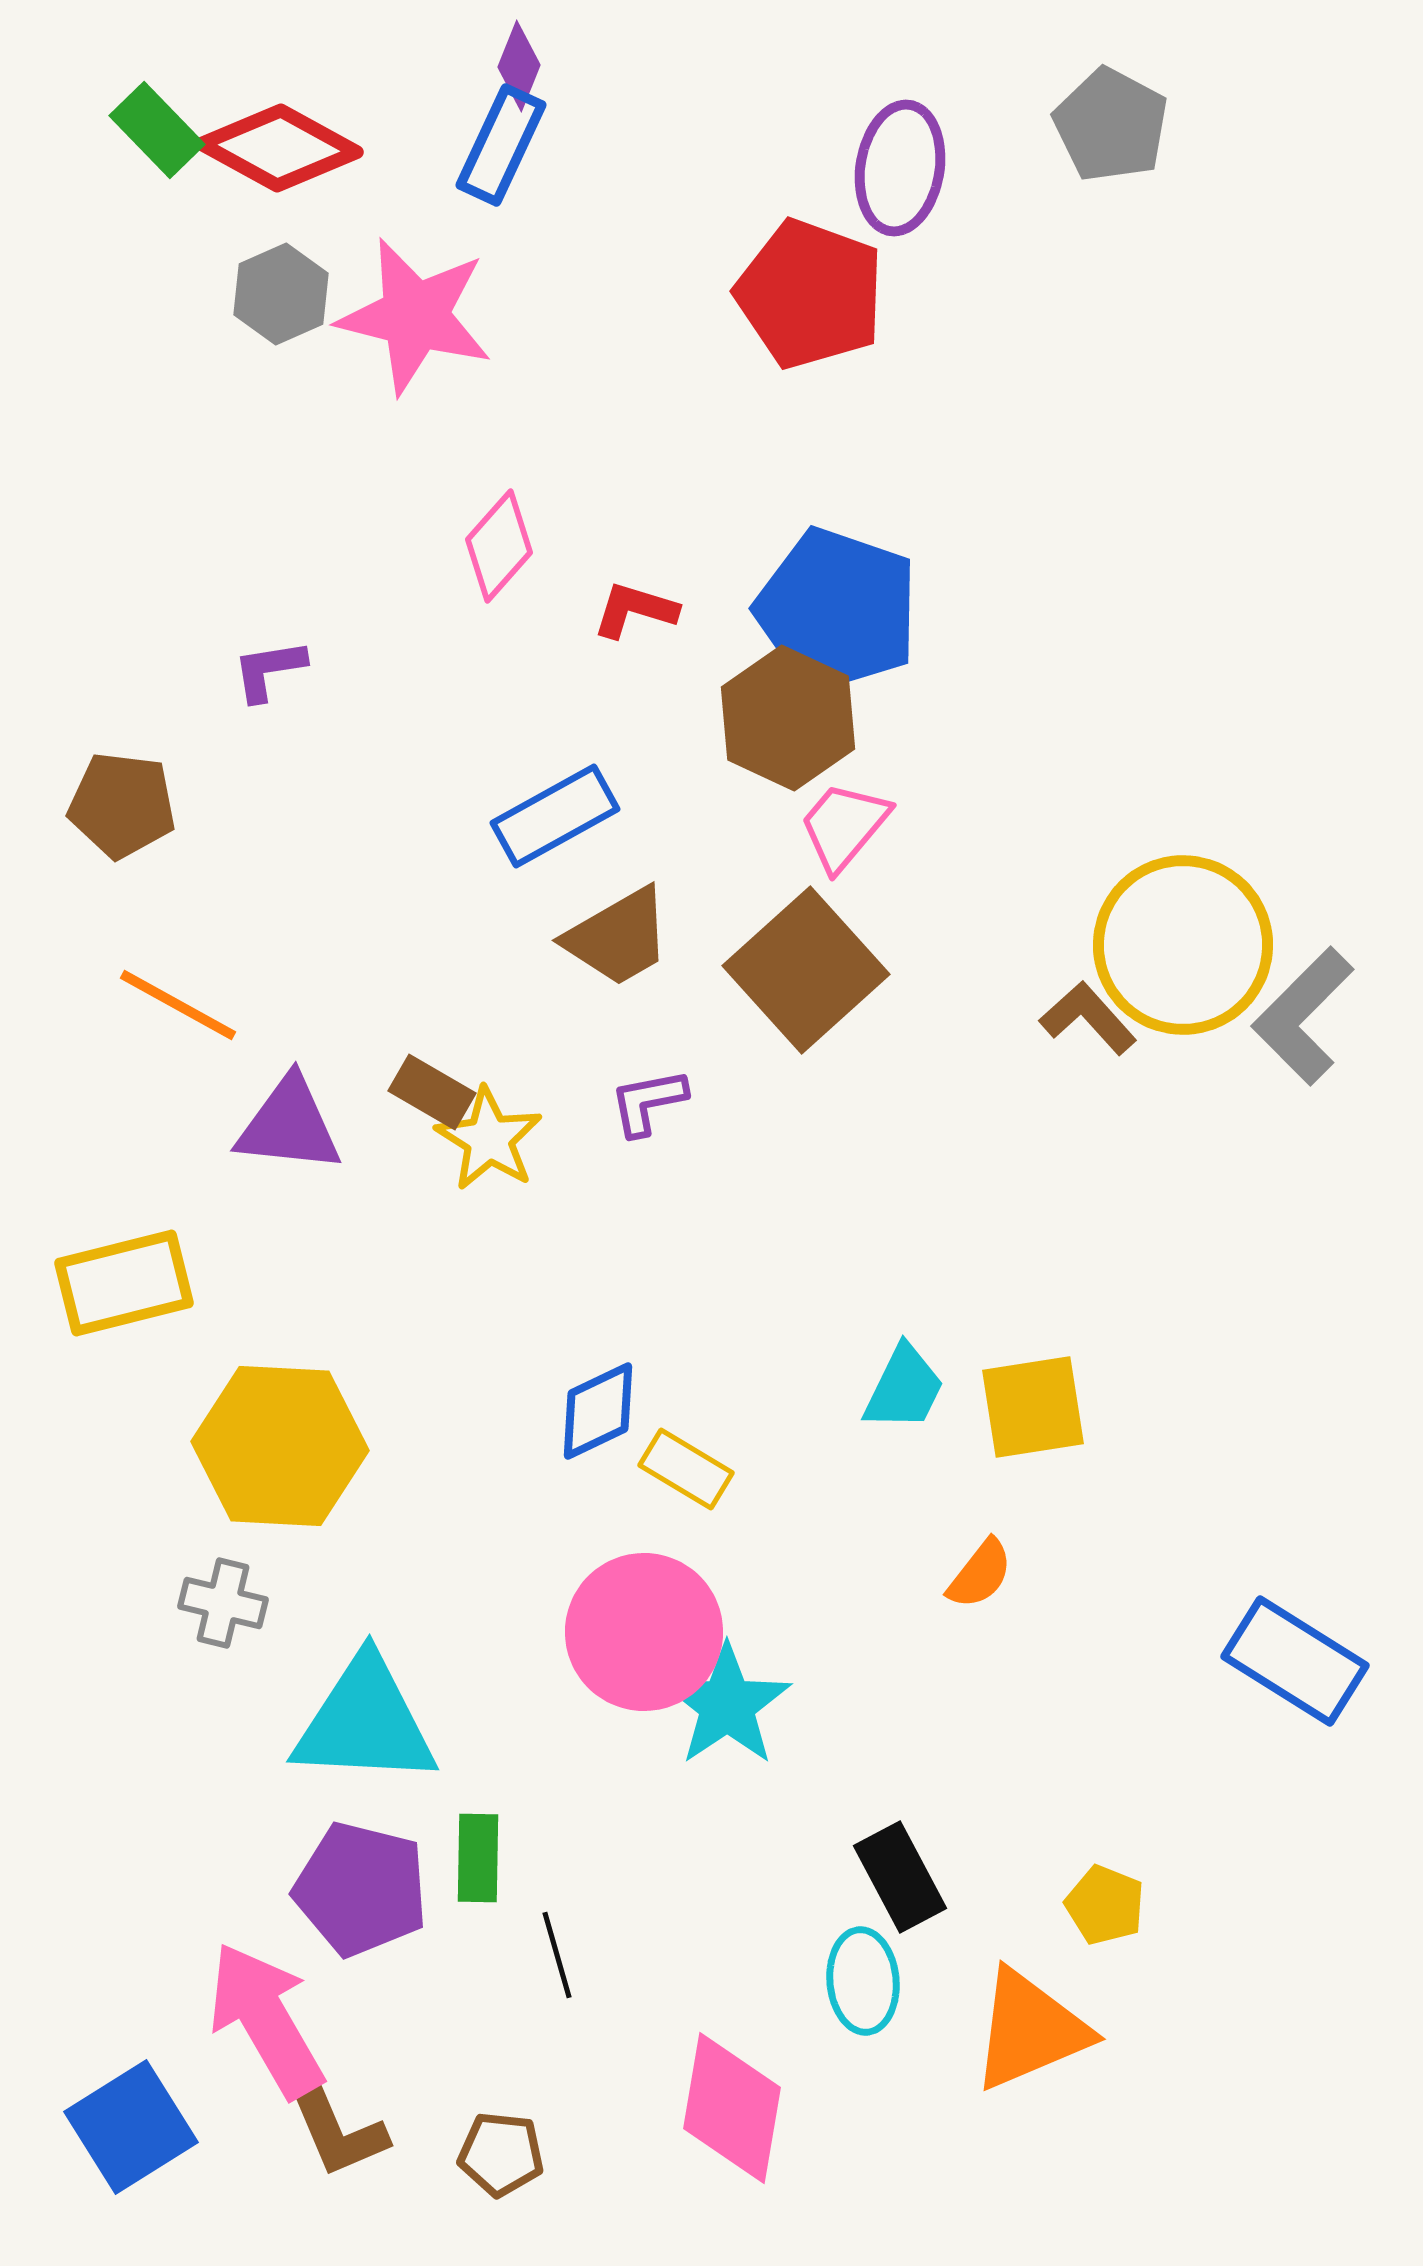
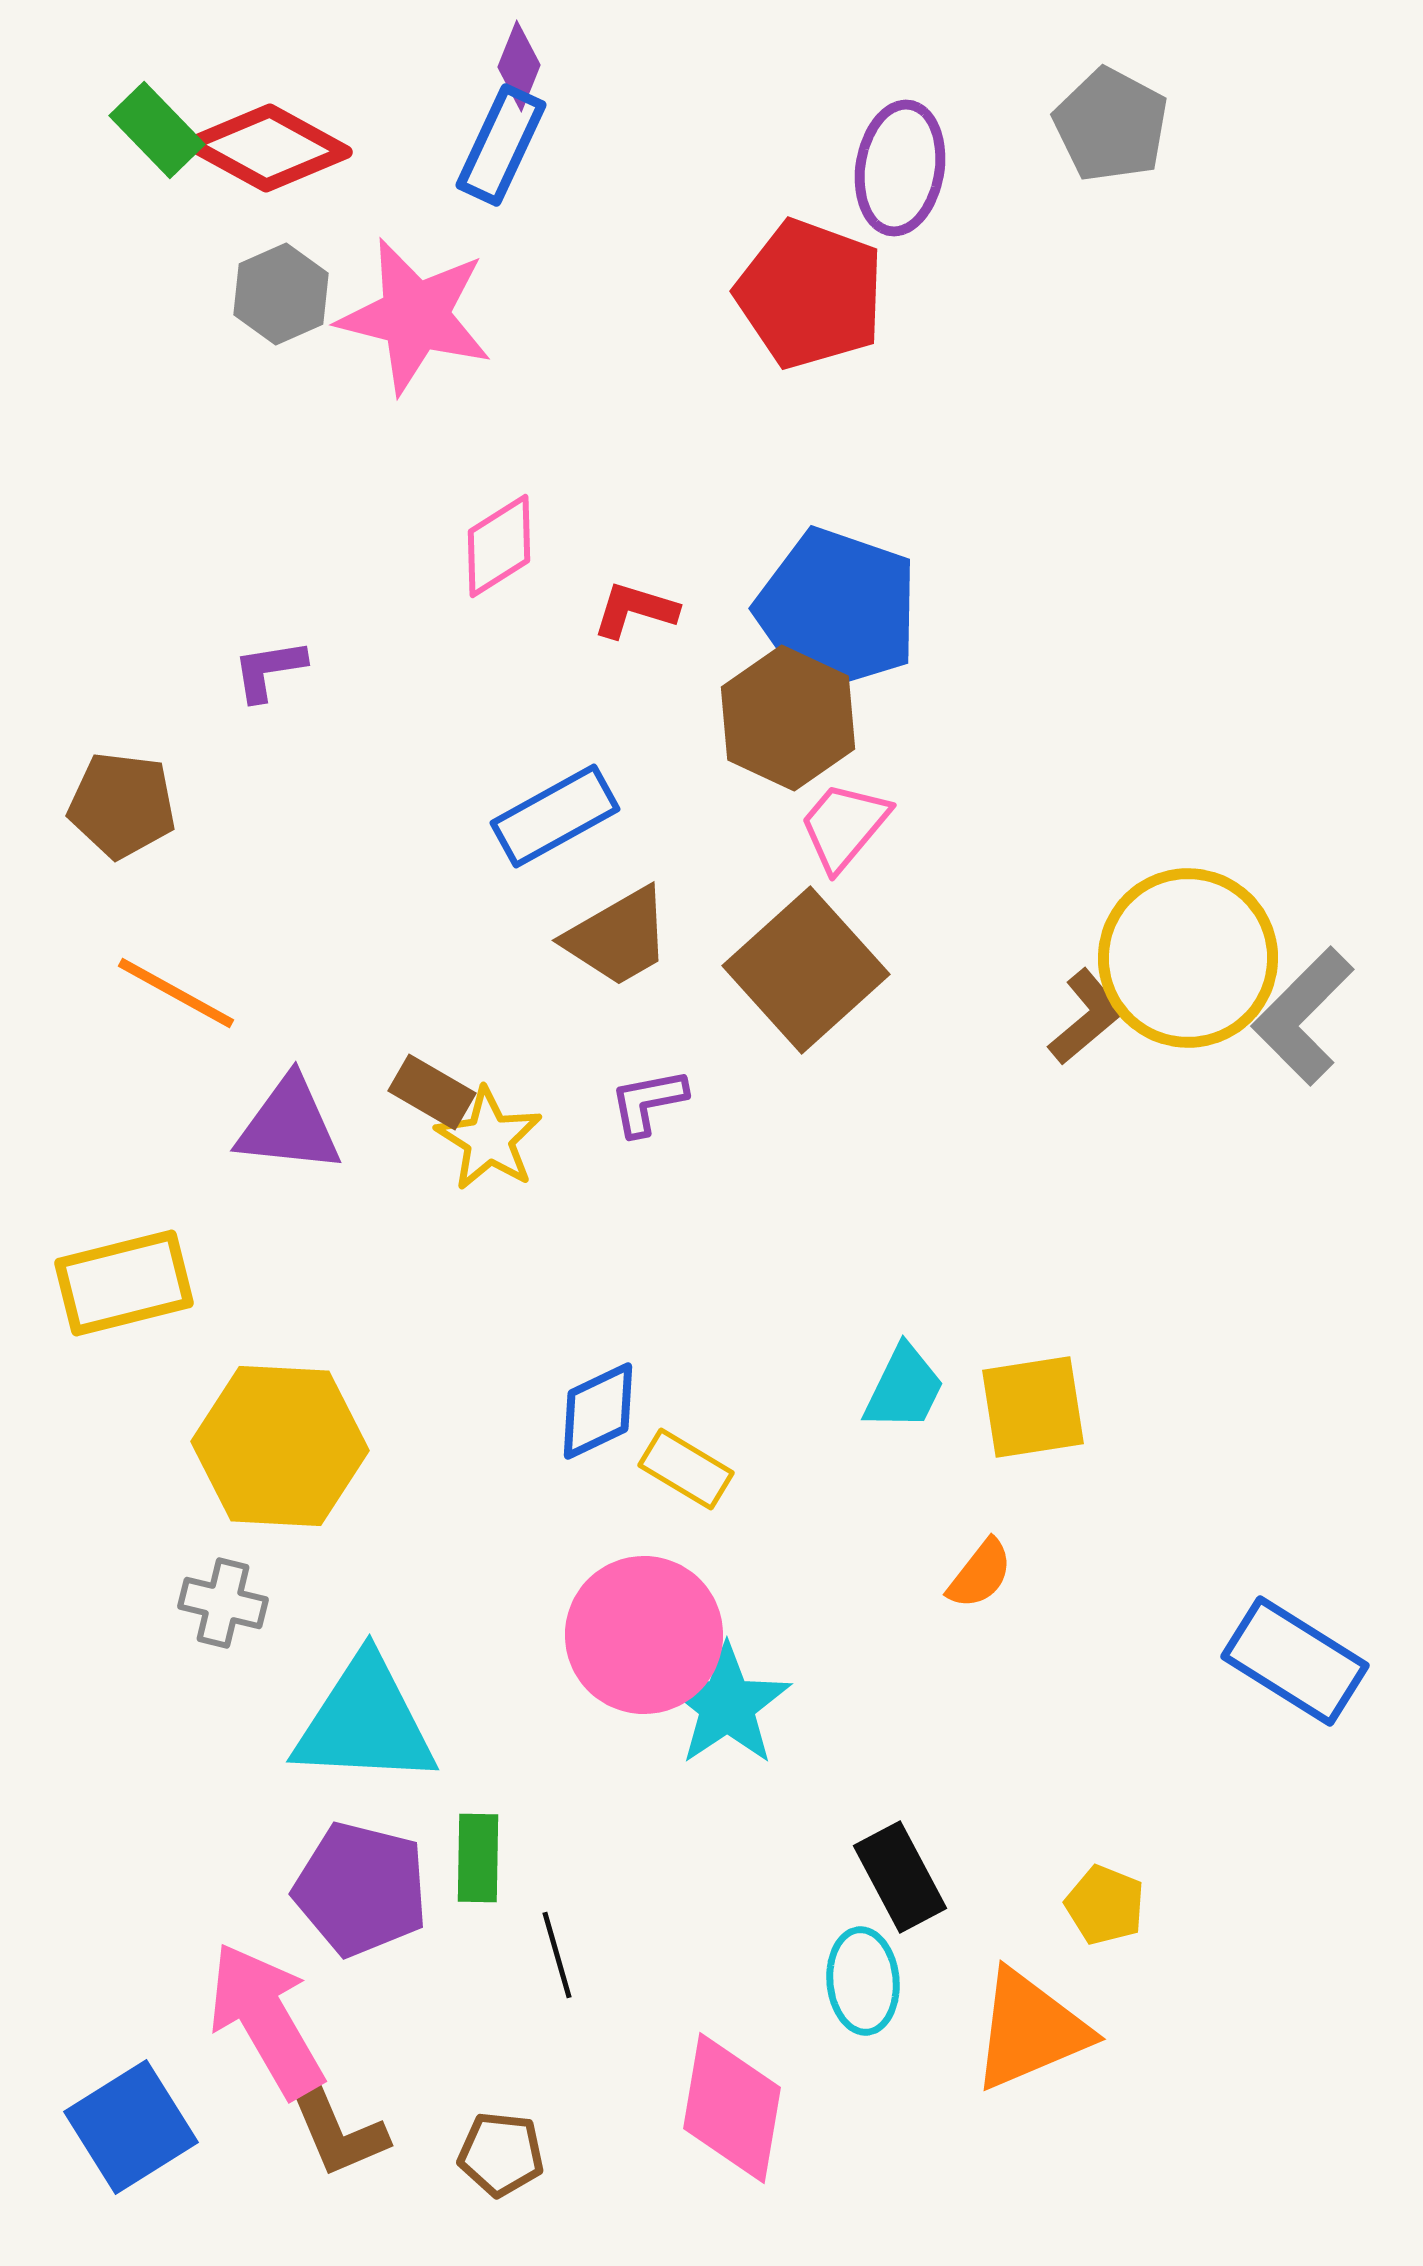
red diamond at (279, 148): moved 11 px left
pink diamond at (499, 546): rotated 16 degrees clockwise
yellow circle at (1183, 945): moved 5 px right, 13 px down
orange line at (178, 1005): moved 2 px left, 12 px up
brown L-shape at (1088, 1018): moved 2 px left, 1 px up; rotated 92 degrees clockwise
pink circle at (644, 1632): moved 3 px down
